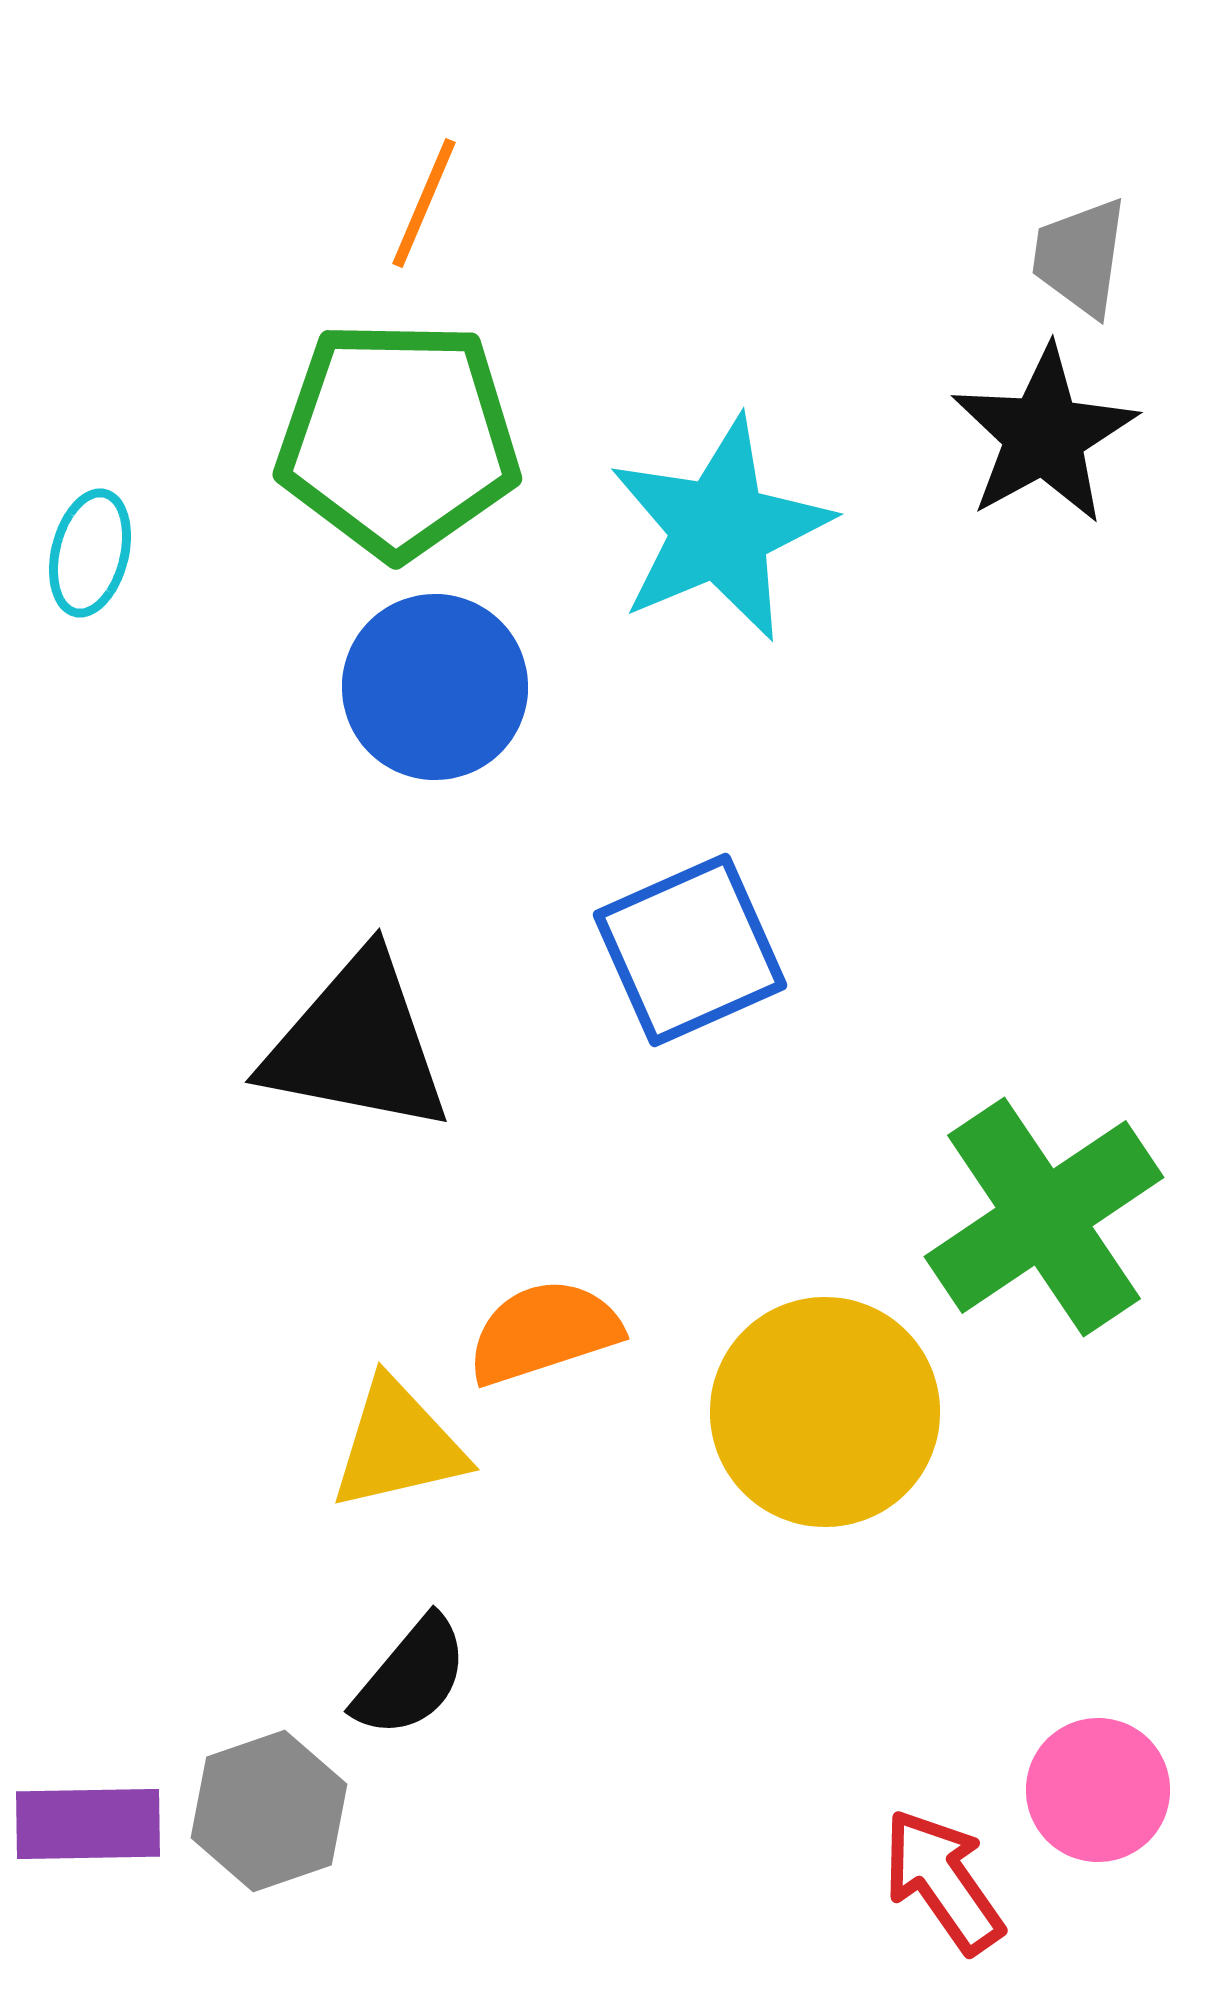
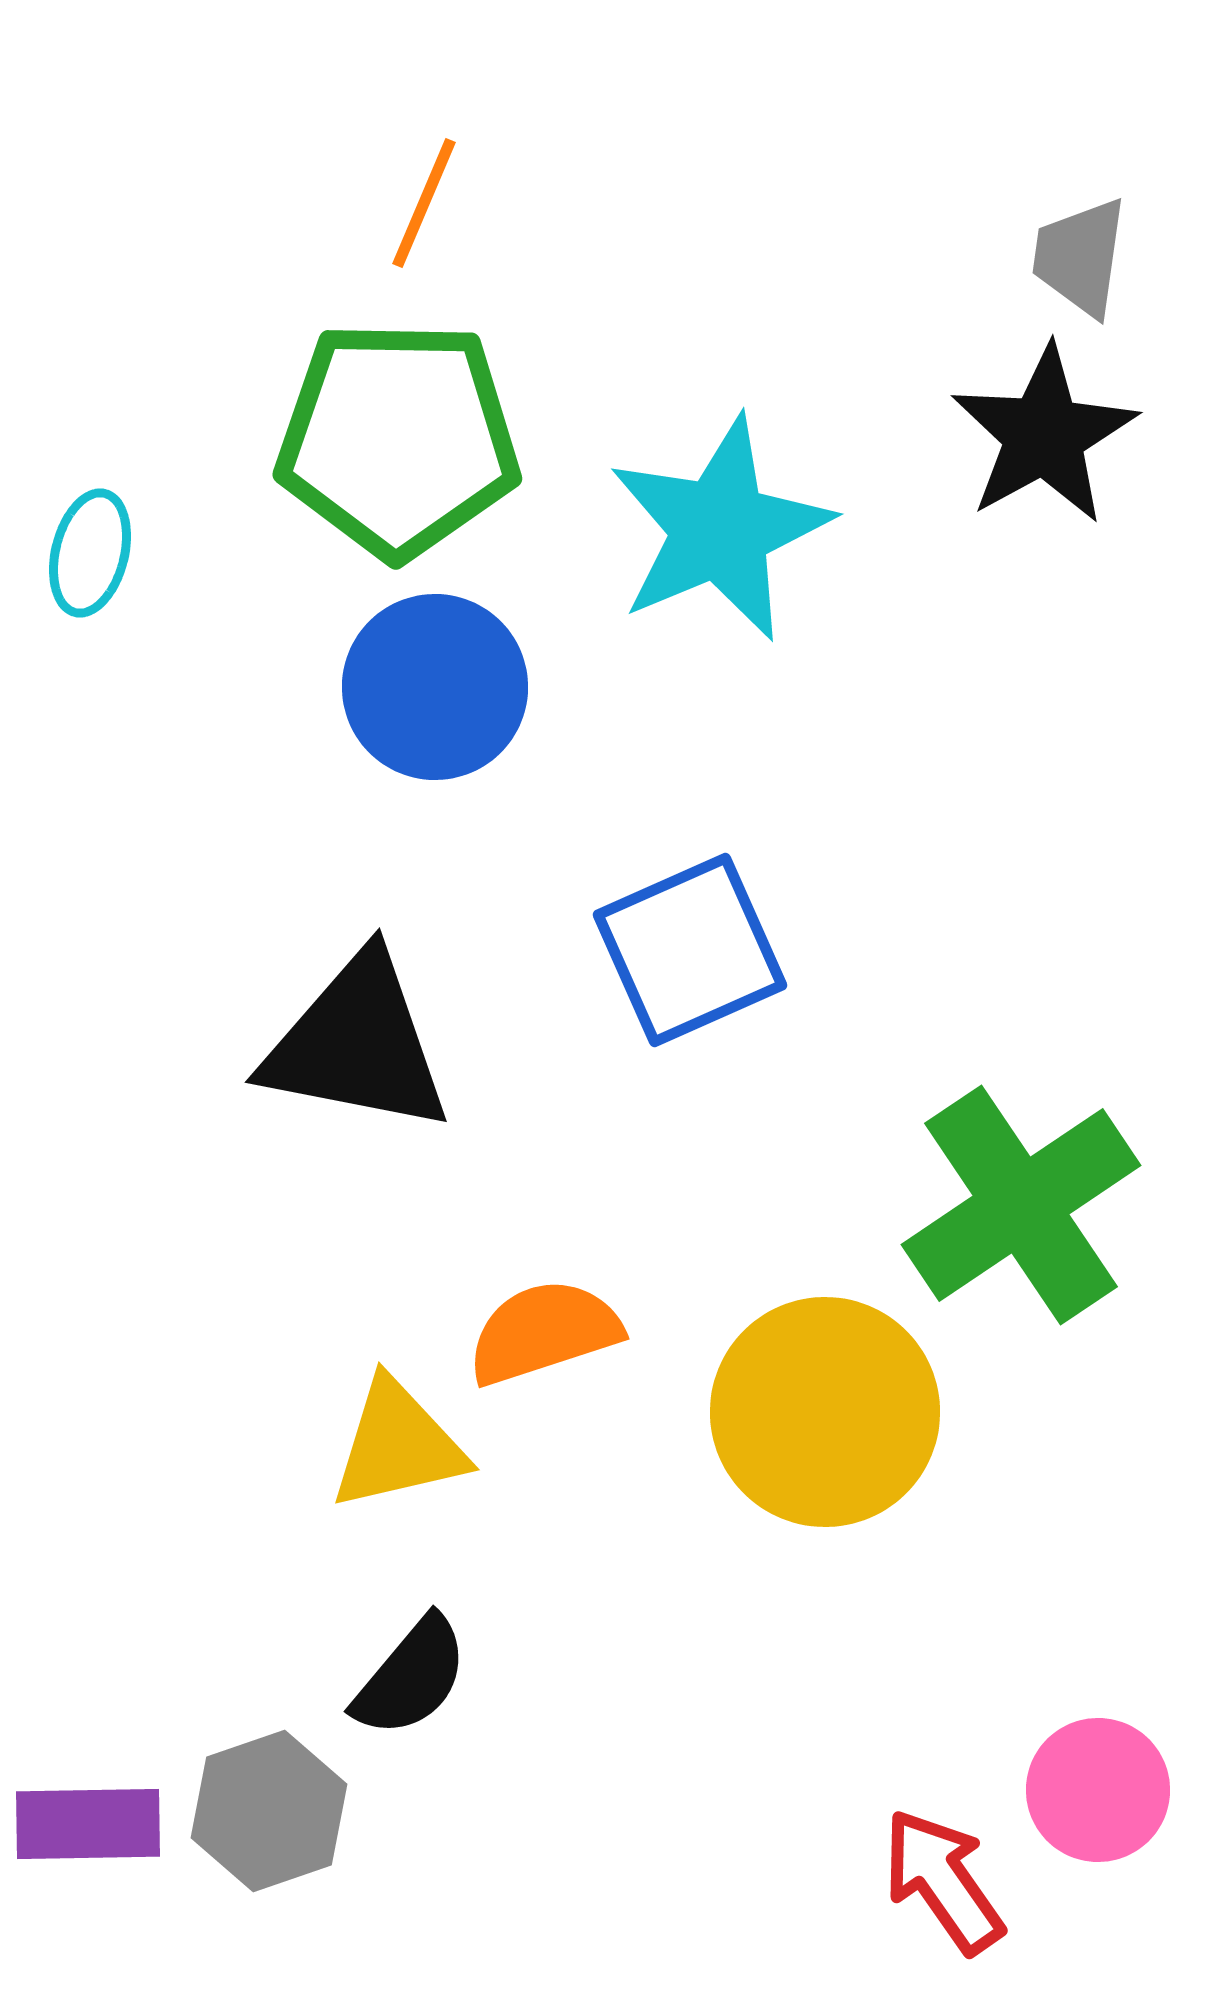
green cross: moved 23 px left, 12 px up
